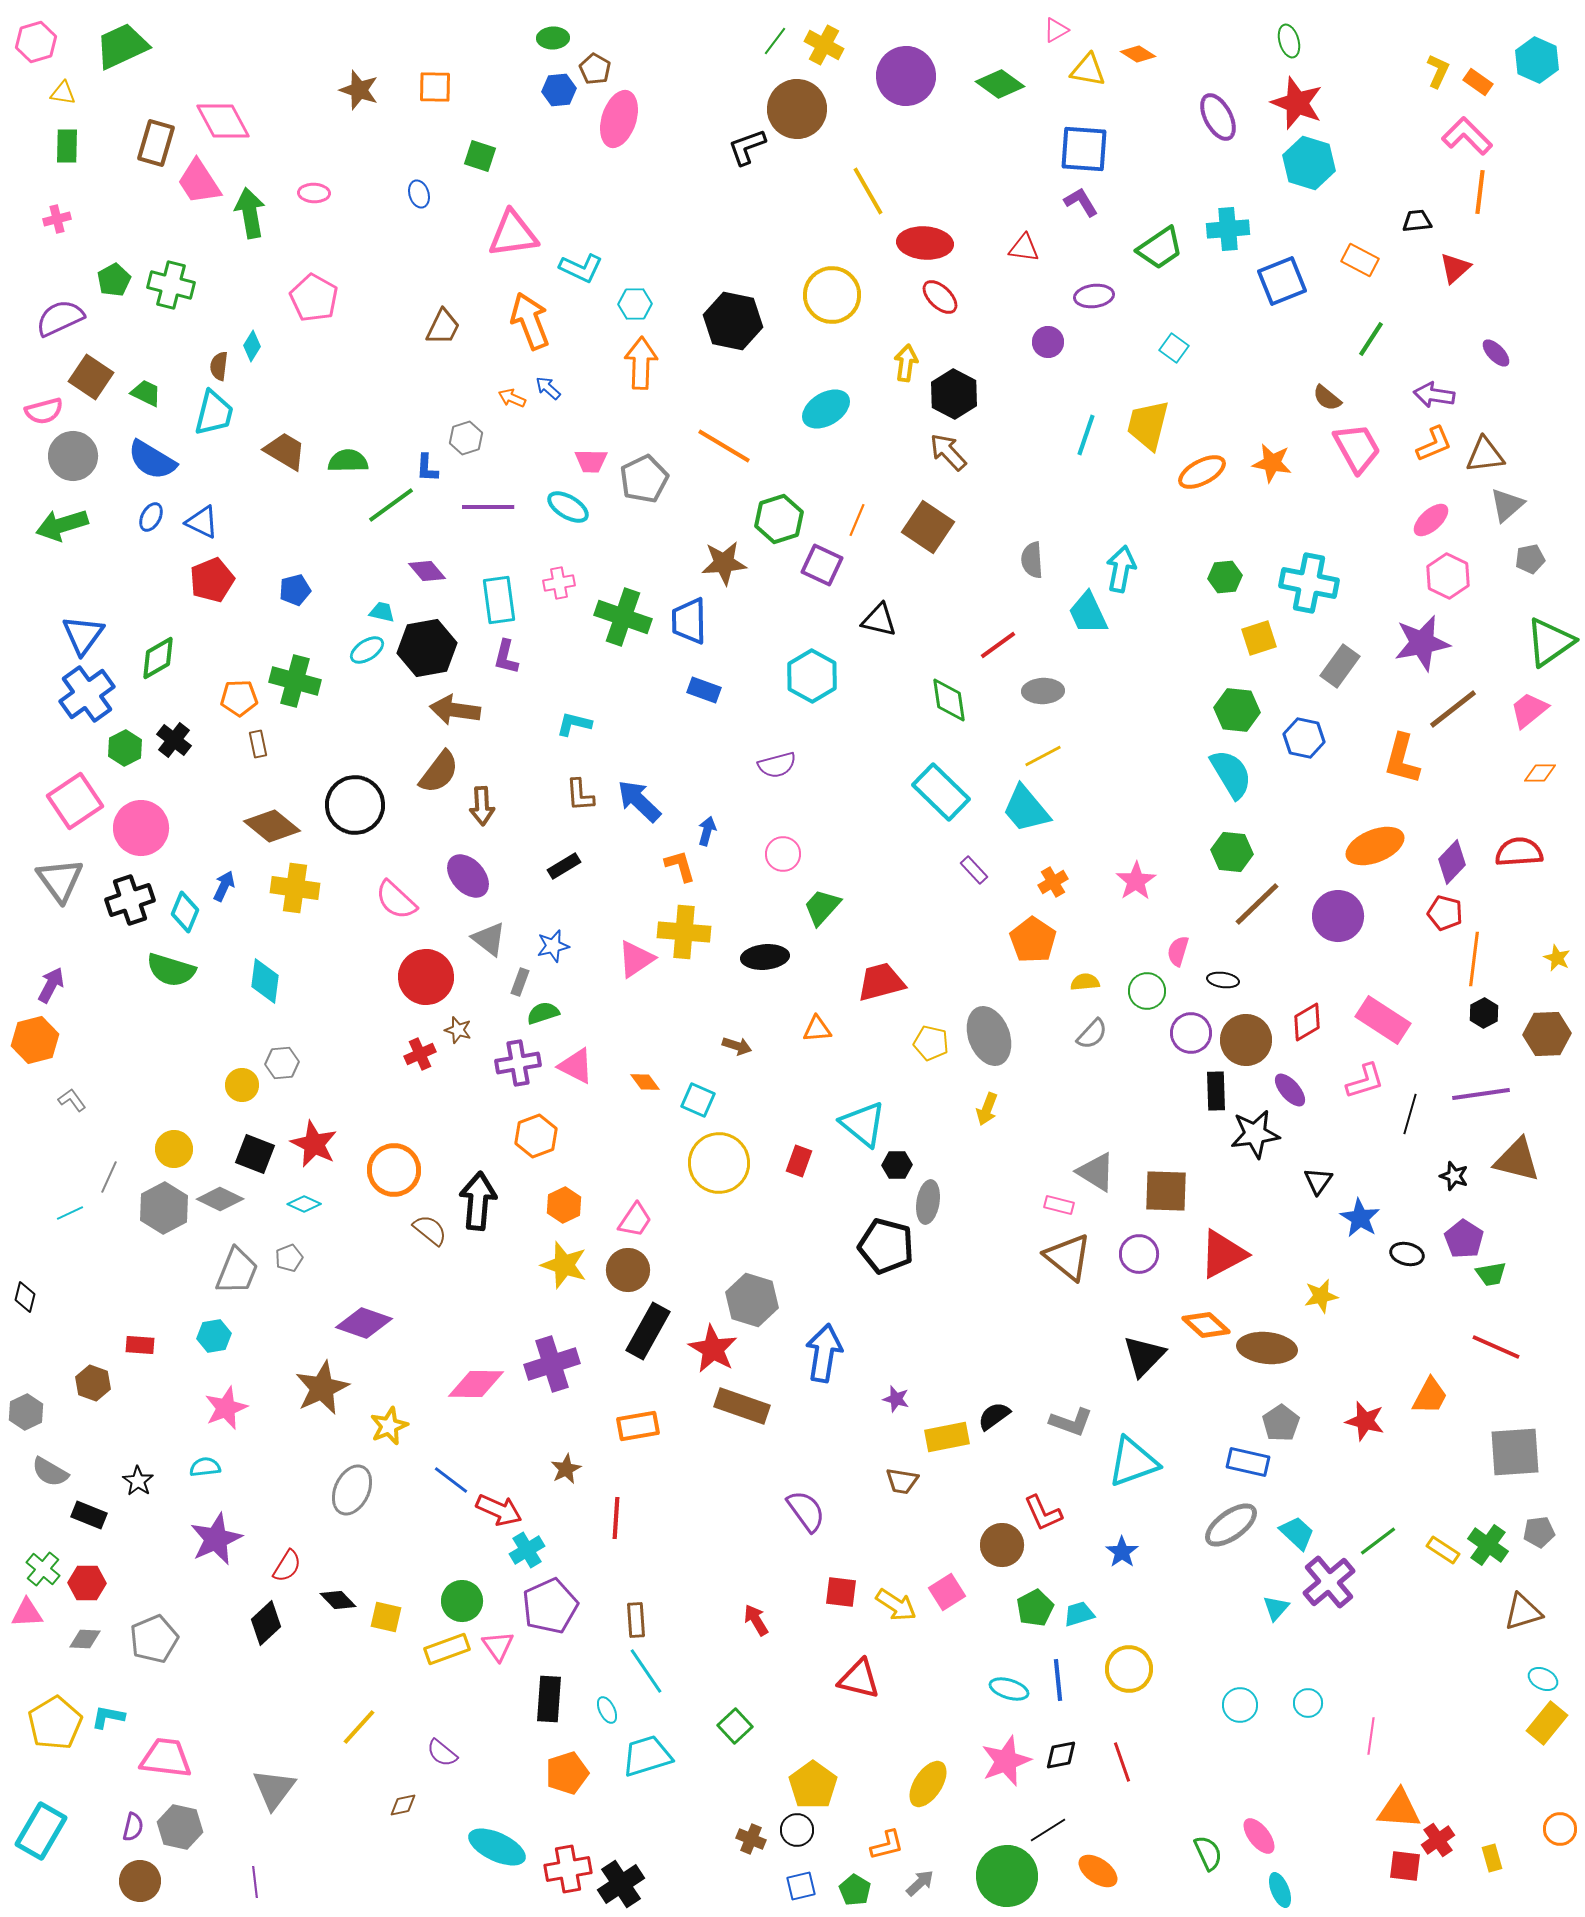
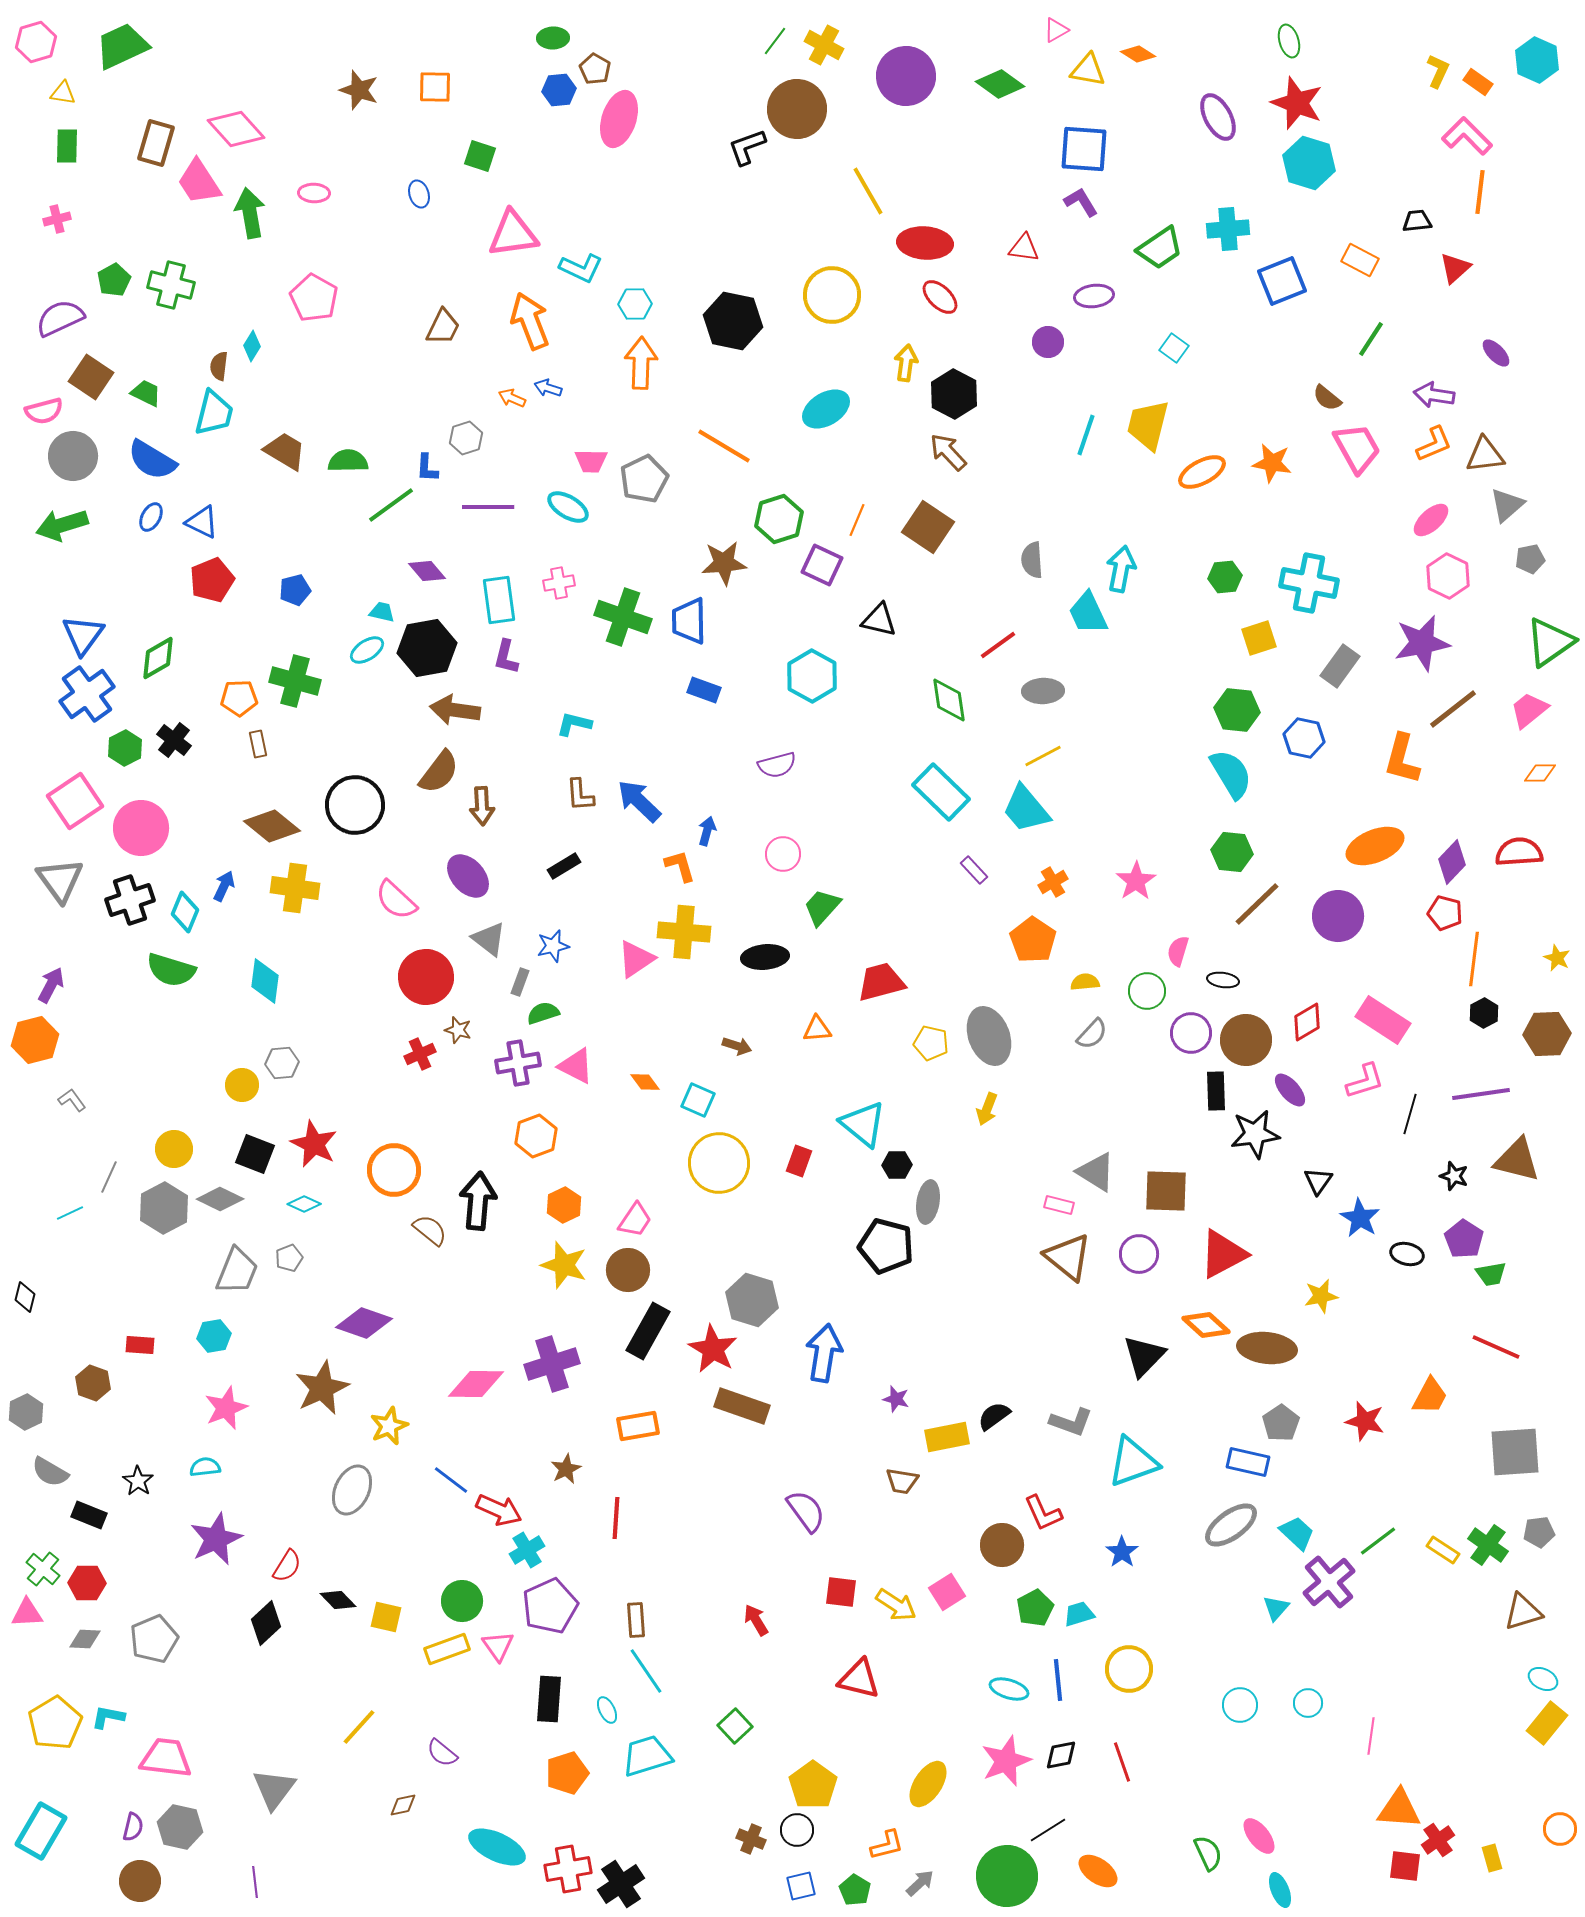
pink diamond at (223, 121): moved 13 px right, 8 px down; rotated 14 degrees counterclockwise
blue arrow at (548, 388): rotated 24 degrees counterclockwise
